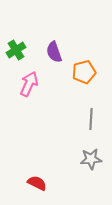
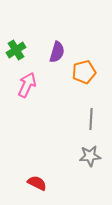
purple semicircle: moved 3 px right; rotated 145 degrees counterclockwise
pink arrow: moved 2 px left, 1 px down
gray star: moved 1 px left, 3 px up
